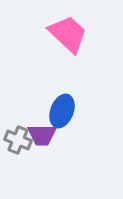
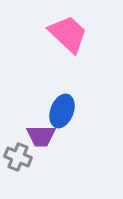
purple trapezoid: moved 1 px left, 1 px down
gray cross: moved 17 px down
